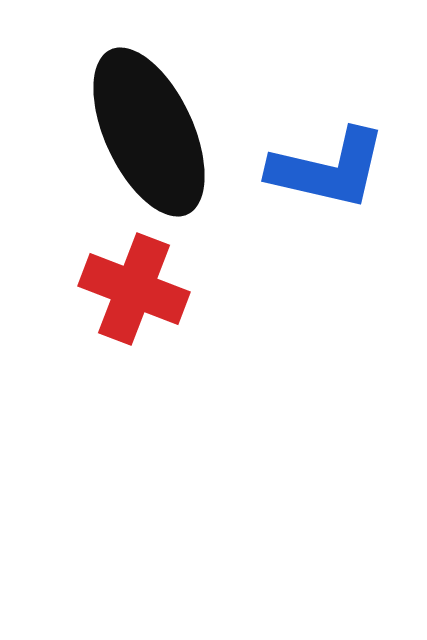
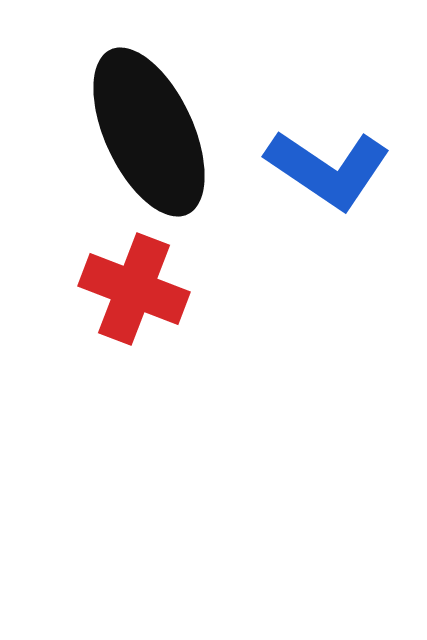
blue L-shape: rotated 21 degrees clockwise
